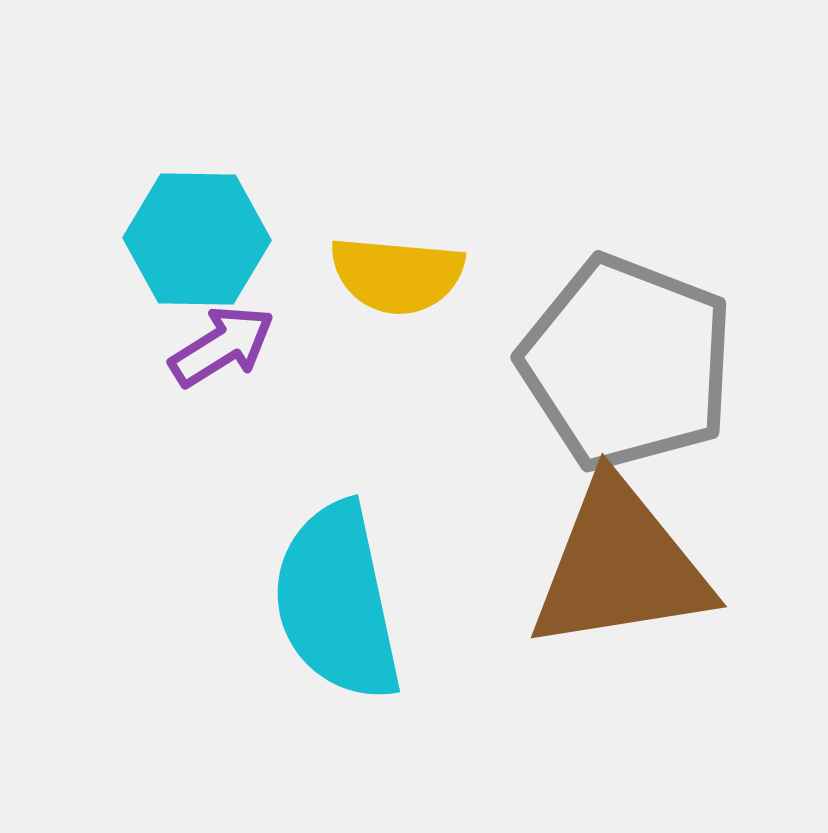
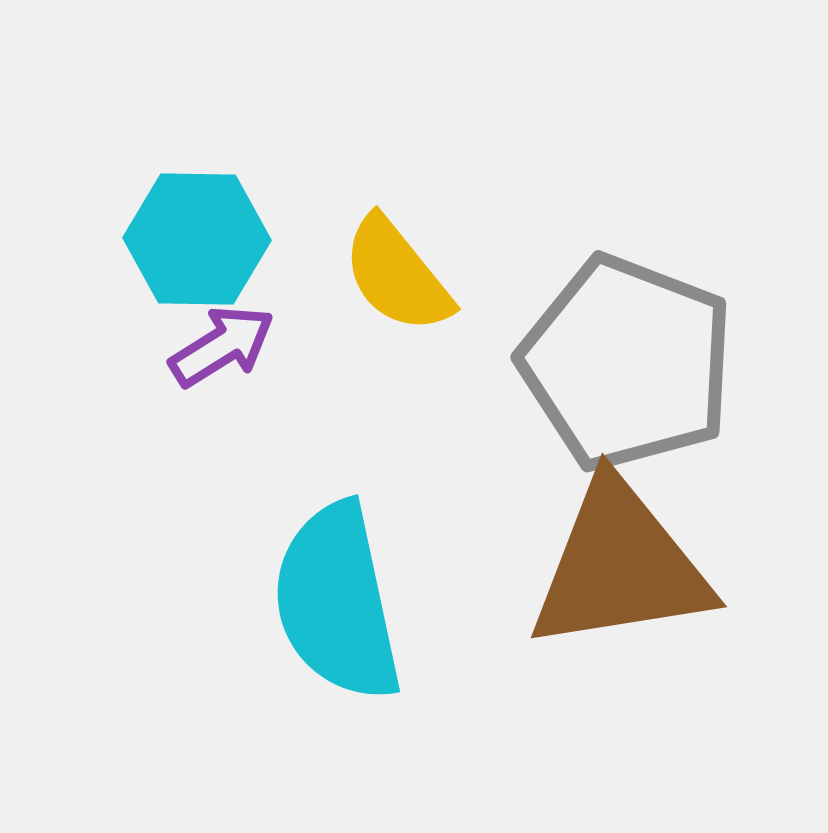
yellow semicircle: rotated 46 degrees clockwise
